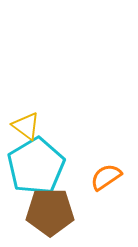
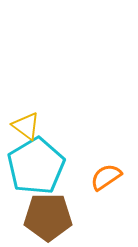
brown pentagon: moved 2 px left, 5 px down
